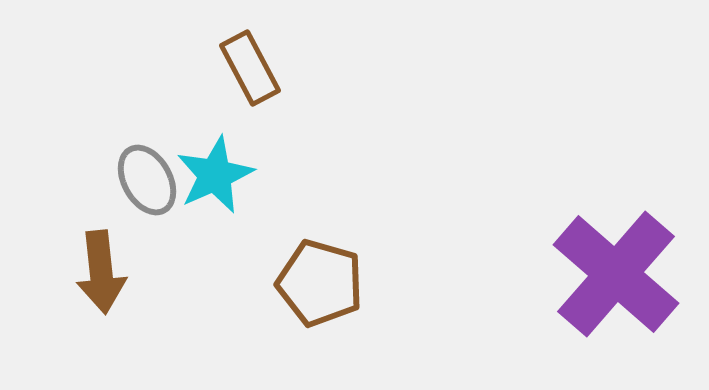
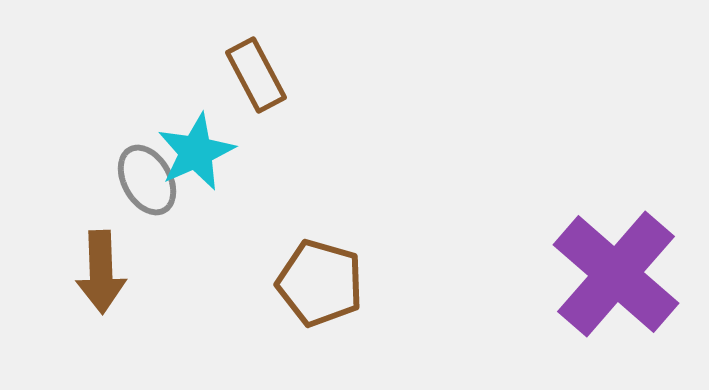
brown rectangle: moved 6 px right, 7 px down
cyan star: moved 19 px left, 23 px up
brown arrow: rotated 4 degrees clockwise
